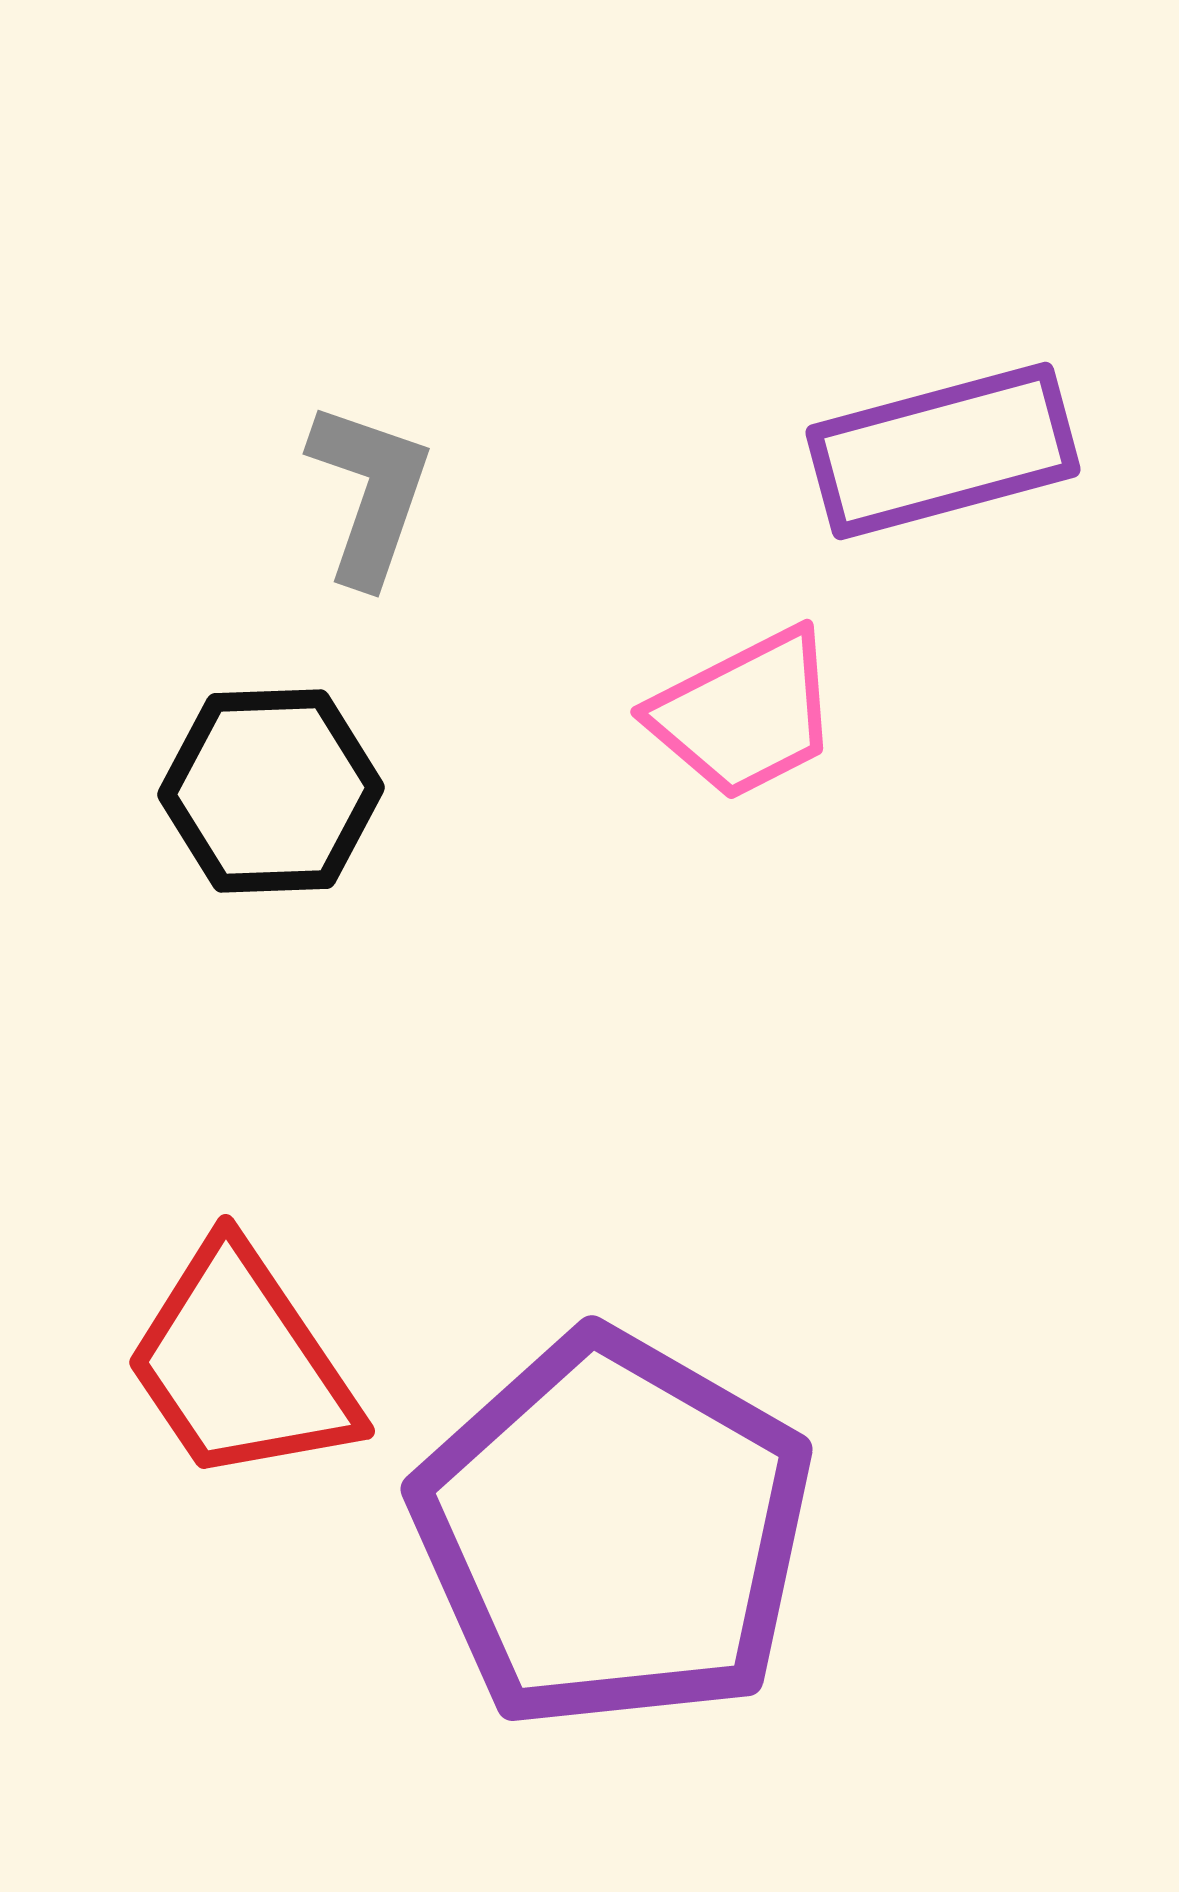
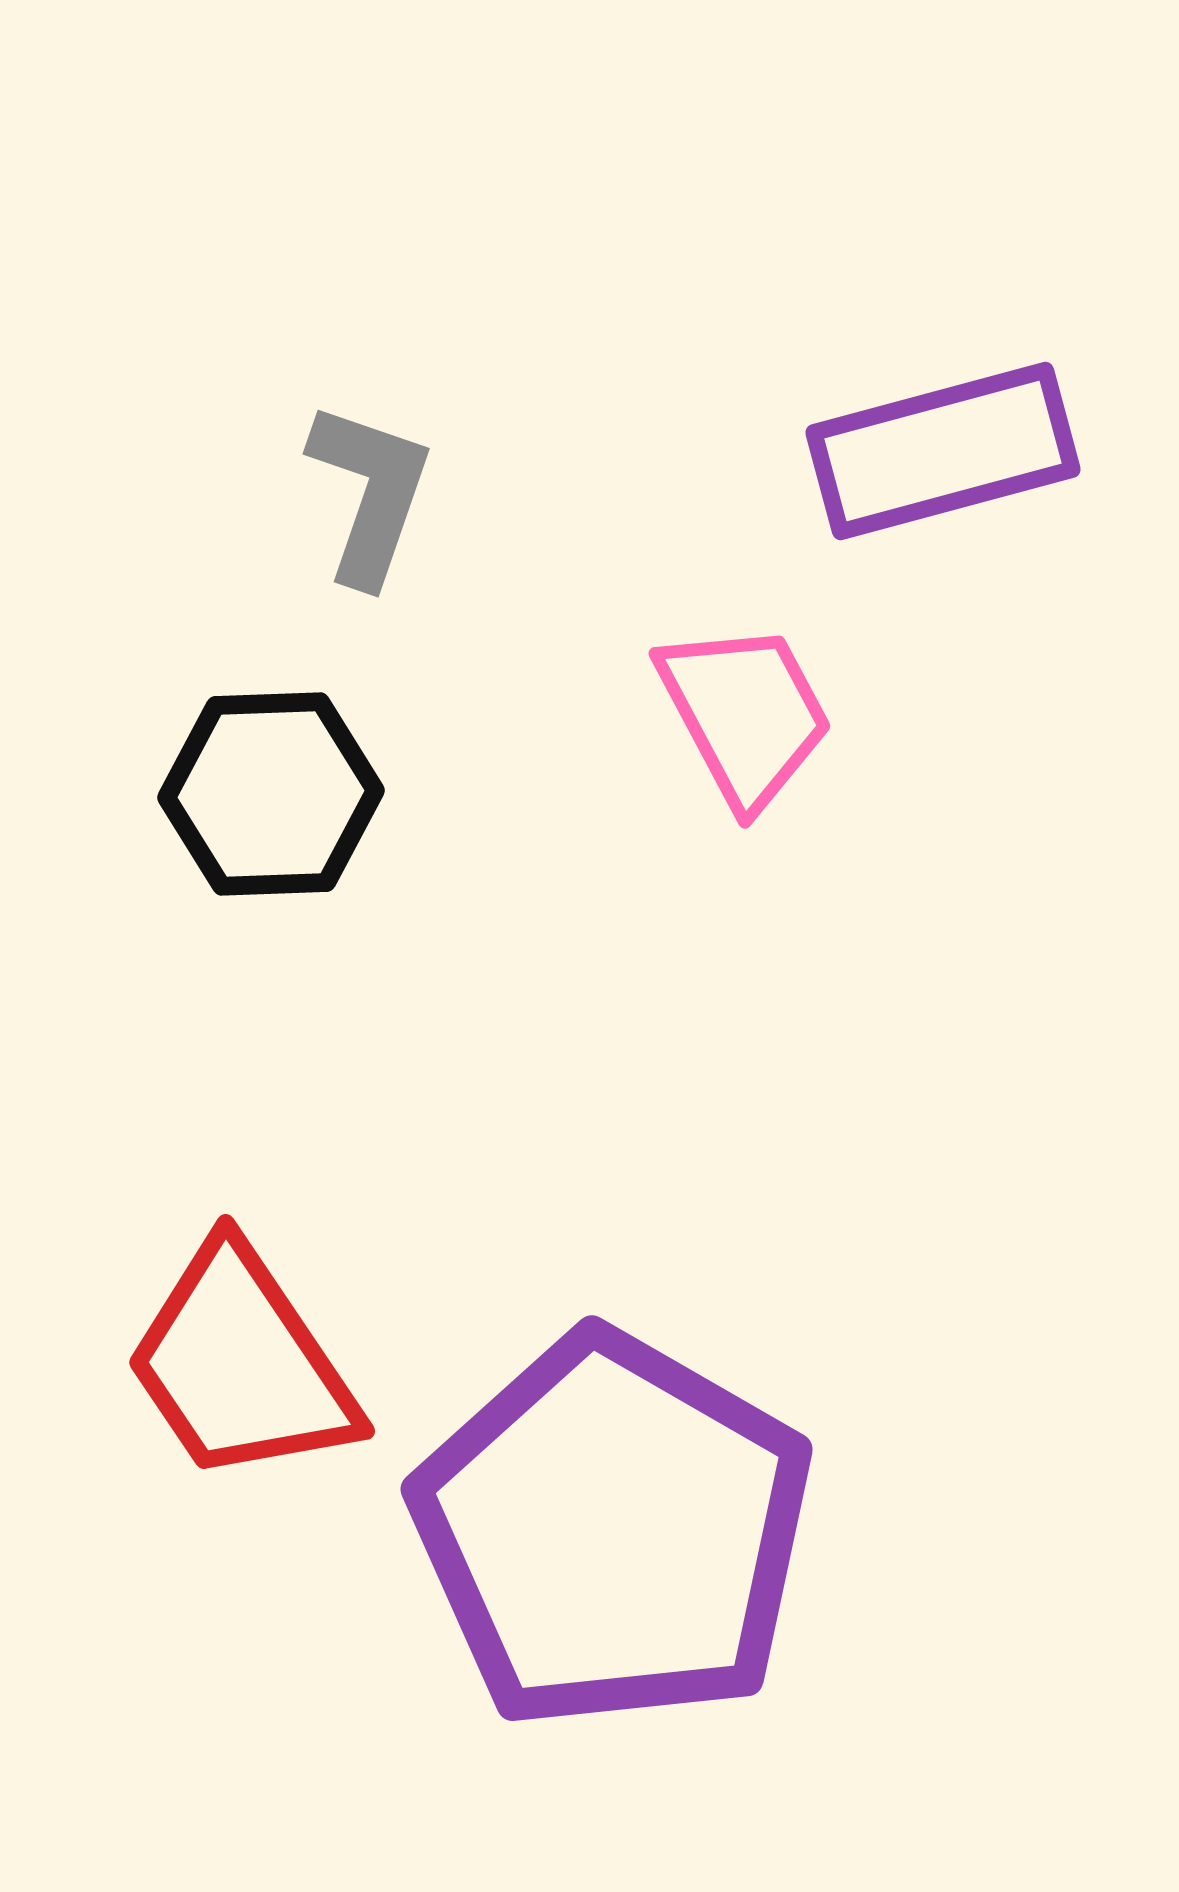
pink trapezoid: rotated 91 degrees counterclockwise
black hexagon: moved 3 px down
